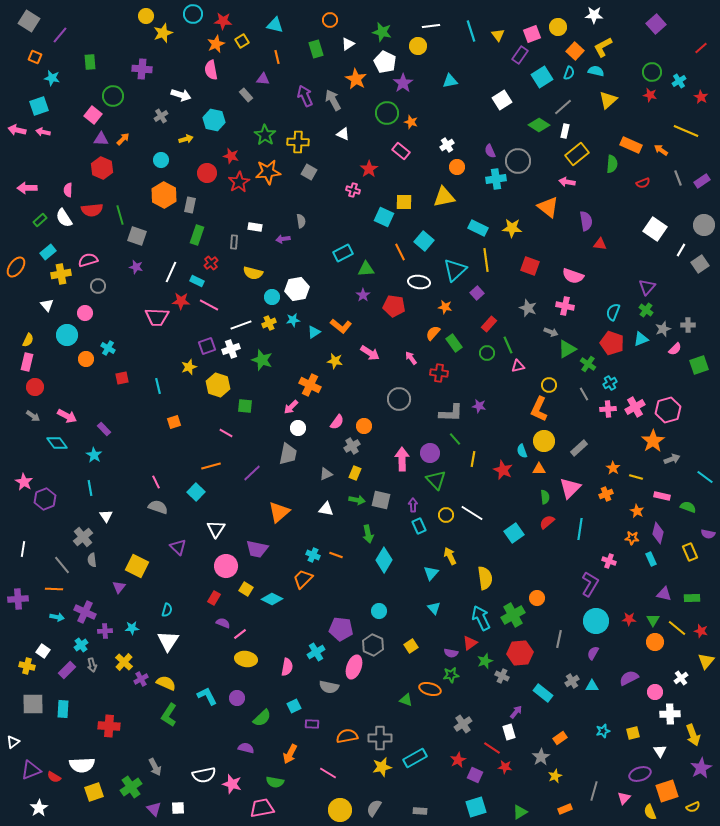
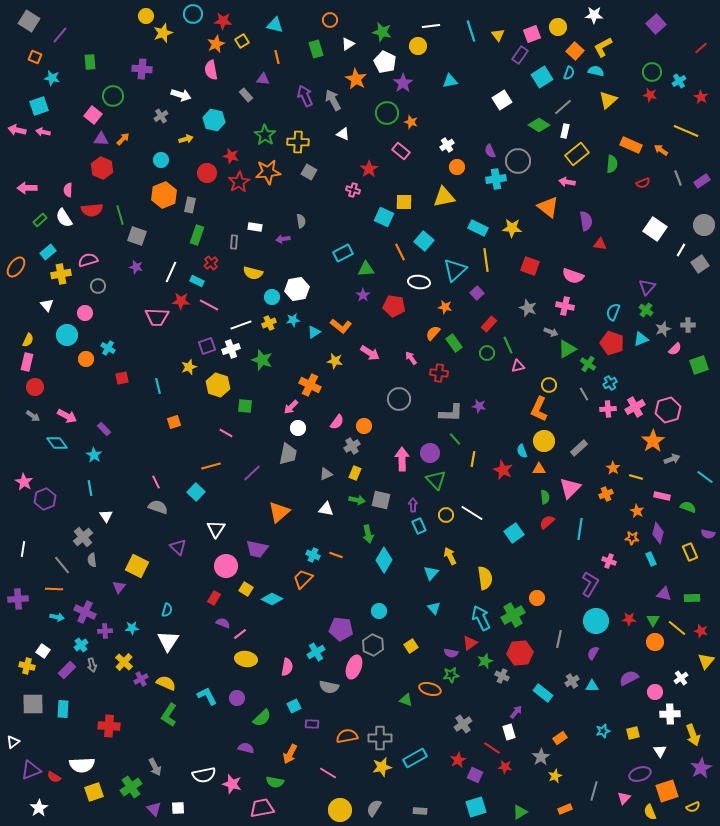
orange hexagon at (164, 195): rotated 10 degrees clockwise
